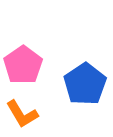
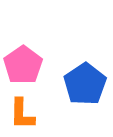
orange L-shape: rotated 32 degrees clockwise
